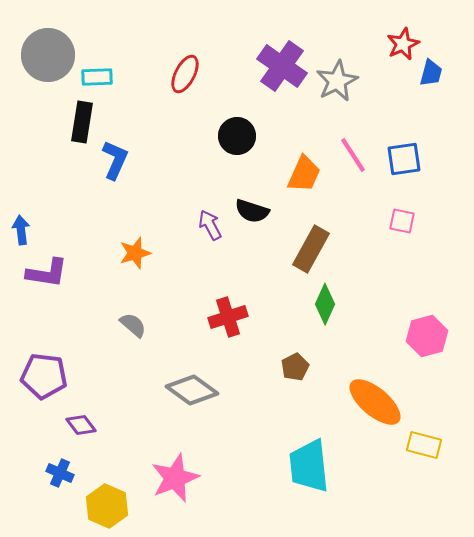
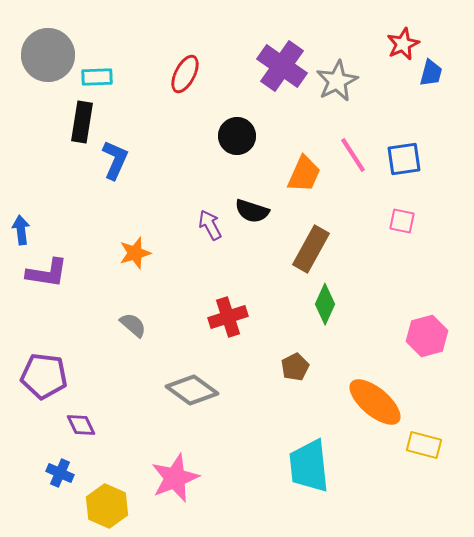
purple diamond: rotated 12 degrees clockwise
